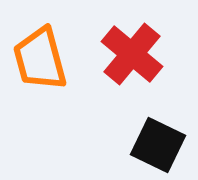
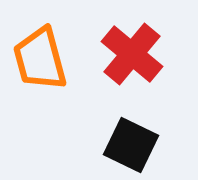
black square: moved 27 px left
